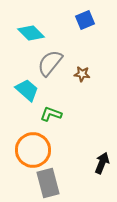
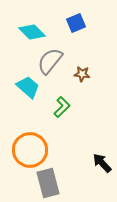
blue square: moved 9 px left, 3 px down
cyan diamond: moved 1 px right, 1 px up
gray semicircle: moved 2 px up
cyan trapezoid: moved 1 px right, 3 px up
green L-shape: moved 11 px right, 7 px up; rotated 115 degrees clockwise
orange circle: moved 3 px left
black arrow: rotated 65 degrees counterclockwise
